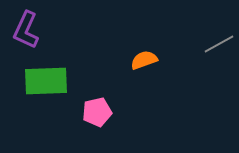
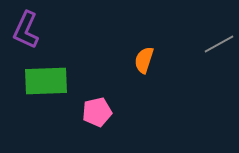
orange semicircle: rotated 52 degrees counterclockwise
